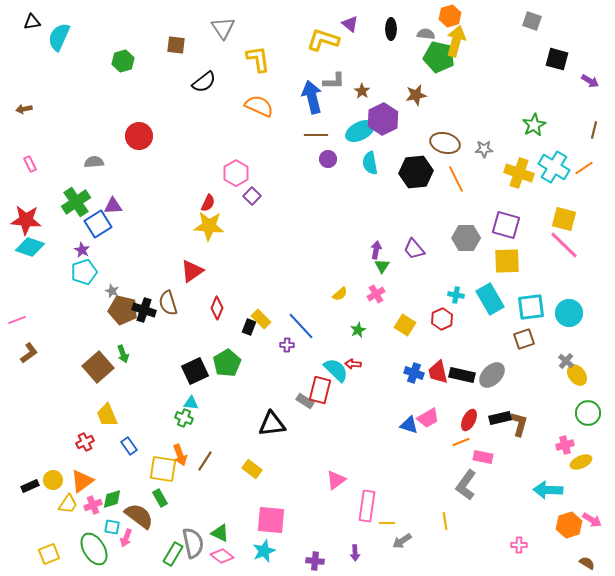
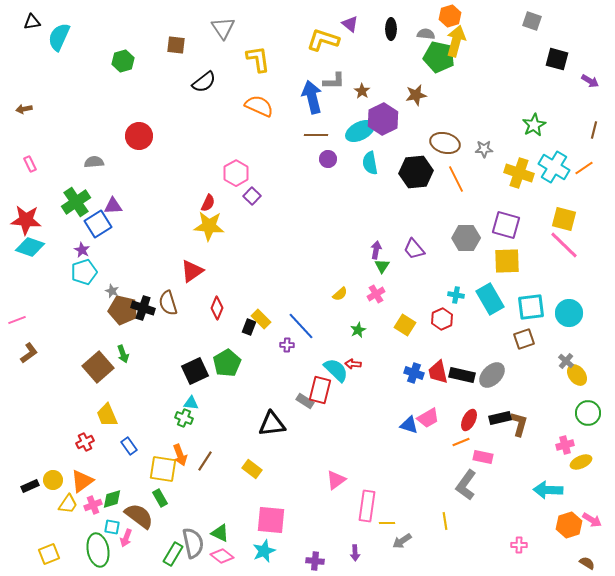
black cross at (144, 310): moved 1 px left, 2 px up
green ellipse at (94, 549): moved 4 px right, 1 px down; rotated 20 degrees clockwise
